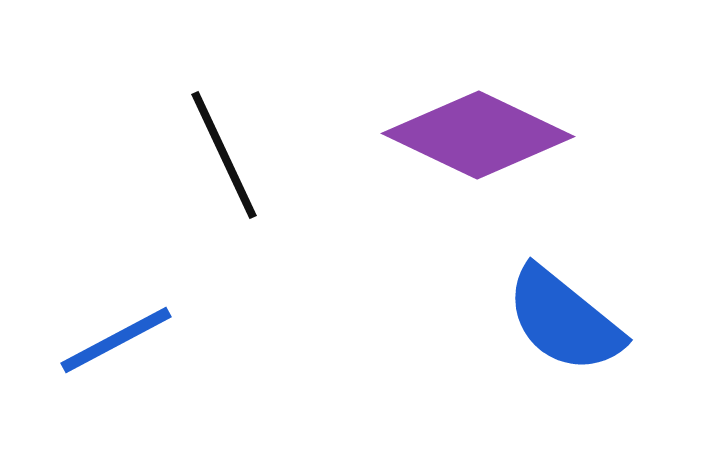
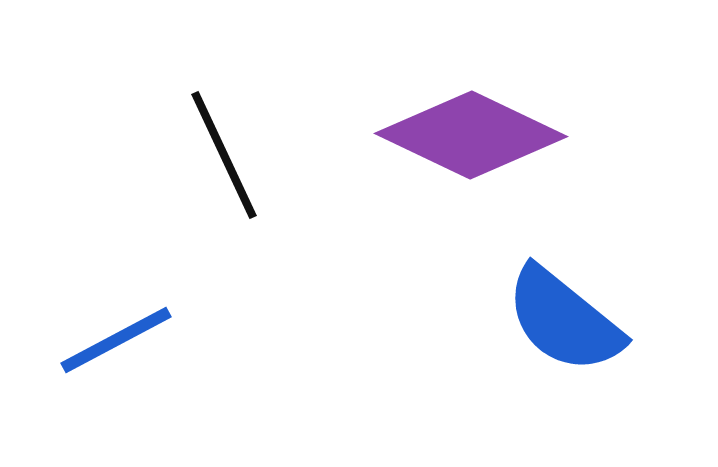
purple diamond: moved 7 px left
